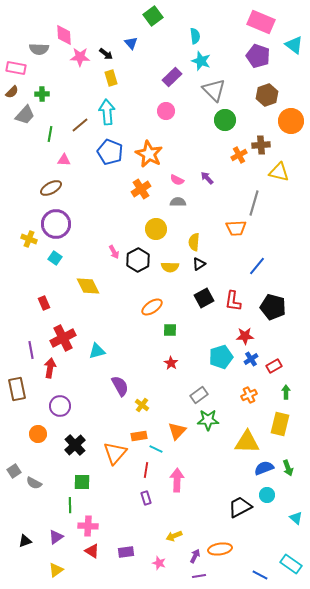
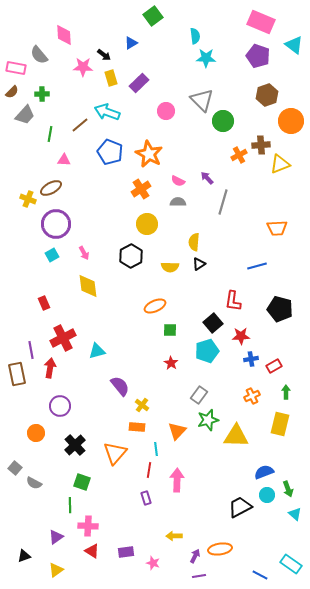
blue triangle at (131, 43): rotated 40 degrees clockwise
gray semicircle at (39, 49): moved 6 px down; rotated 48 degrees clockwise
black arrow at (106, 54): moved 2 px left, 1 px down
pink star at (80, 57): moved 3 px right, 10 px down
cyan star at (201, 61): moved 5 px right, 3 px up; rotated 18 degrees counterclockwise
purple rectangle at (172, 77): moved 33 px left, 6 px down
gray triangle at (214, 90): moved 12 px left, 10 px down
cyan arrow at (107, 112): rotated 65 degrees counterclockwise
green circle at (225, 120): moved 2 px left, 1 px down
yellow triangle at (279, 172): moved 1 px right, 8 px up; rotated 35 degrees counterclockwise
pink semicircle at (177, 180): moved 1 px right, 1 px down
gray line at (254, 203): moved 31 px left, 1 px up
orange trapezoid at (236, 228): moved 41 px right
yellow circle at (156, 229): moved 9 px left, 5 px up
yellow cross at (29, 239): moved 1 px left, 40 px up
pink arrow at (114, 252): moved 30 px left, 1 px down
cyan square at (55, 258): moved 3 px left, 3 px up; rotated 24 degrees clockwise
black hexagon at (138, 260): moved 7 px left, 4 px up
blue line at (257, 266): rotated 36 degrees clockwise
yellow diamond at (88, 286): rotated 20 degrees clockwise
black square at (204, 298): moved 9 px right, 25 px down; rotated 12 degrees counterclockwise
orange ellipse at (152, 307): moved 3 px right, 1 px up; rotated 10 degrees clockwise
black pentagon at (273, 307): moved 7 px right, 2 px down
red star at (245, 336): moved 4 px left
cyan pentagon at (221, 357): moved 14 px left, 6 px up
blue cross at (251, 359): rotated 24 degrees clockwise
purple semicircle at (120, 386): rotated 10 degrees counterclockwise
brown rectangle at (17, 389): moved 15 px up
gray rectangle at (199, 395): rotated 18 degrees counterclockwise
orange cross at (249, 395): moved 3 px right, 1 px down
green star at (208, 420): rotated 15 degrees counterclockwise
orange circle at (38, 434): moved 2 px left, 1 px up
orange rectangle at (139, 436): moved 2 px left, 9 px up; rotated 14 degrees clockwise
yellow triangle at (247, 442): moved 11 px left, 6 px up
cyan line at (156, 449): rotated 56 degrees clockwise
blue semicircle at (264, 468): moved 4 px down
green arrow at (288, 468): moved 21 px down
red line at (146, 470): moved 3 px right
gray square at (14, 471): moved 1 px right, 3 px up; rotated 16 degrees counterclockwise
green square at (82, 482): rotated 18 degrees clockwise
cyan triangle at (296, 518): moved 1 px left, 4 px up
yellow arrow at (174, 536): rotated 21 degrees clockwise
black triangle at (25, 541): moved 1 px left, 15 px down
pink star at (159, 563): moved 6 px left
